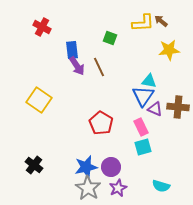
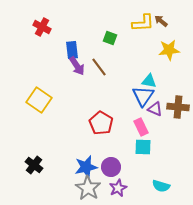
brown line: rotated 12 degrees counterclockwise
cyan square: rotated 18 degrees clockwise
